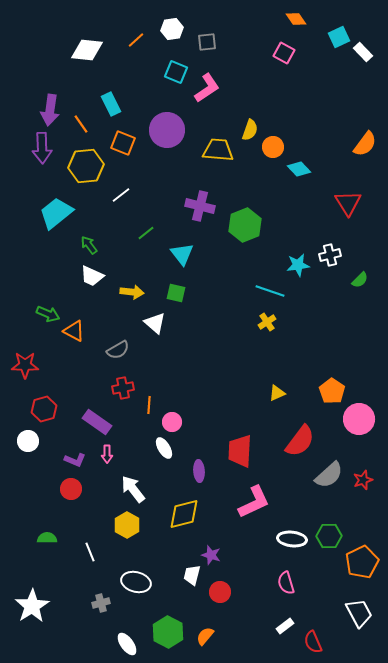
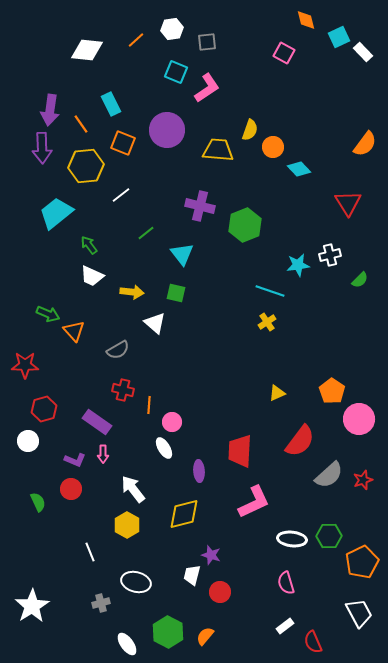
orange diamond at (296, 19): moved 10 px right, 1 px down; rotated 20 degrees clockwise
orange triangle at (74, 331): rotated 20 degrees clockwise
red cross at (123, 388): moved 2 px down; rotated 25 degrees clockwise
pink arrow at (107, 454): moved 4 px left
green semicircle at (47, 538): moved 9 px left, 36 px up; rotated 66 degrees clockwise
